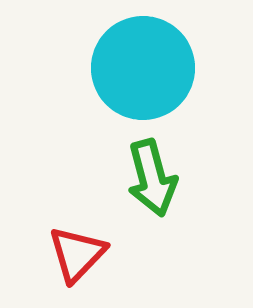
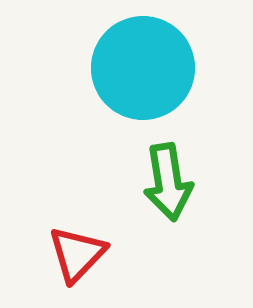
green arrow: moved 16 px right, 4 px down; rotated 6 degrees clockwise
